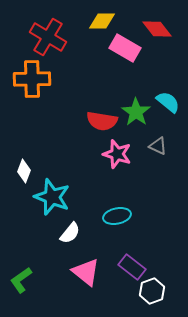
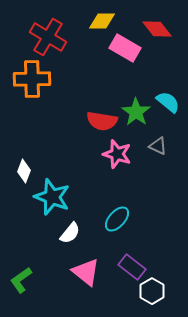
cyan ellipse: moved 3 px down; rotated 36 degrees counterclockwise
white hexagon: rotated 10 degrees counterclockwise
